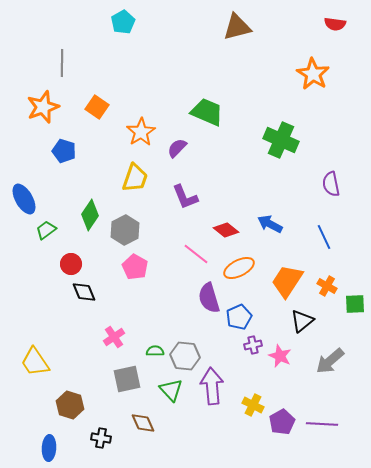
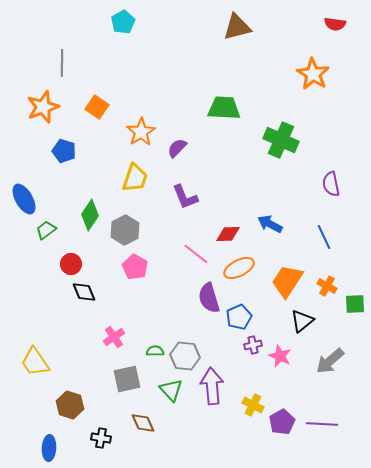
green trapezoid at (207, 112): moved 17 px right, 4 px up; rotated 20 degrees counterclockwise
red diamond at (226, 230): moved 2 px right, 4 px down; rotated 40 degrees counterclockwise
